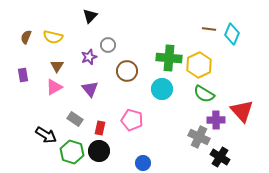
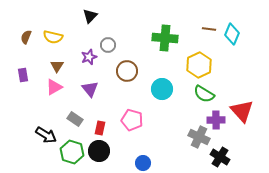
green cross: moved 4 px left, 20 px up
